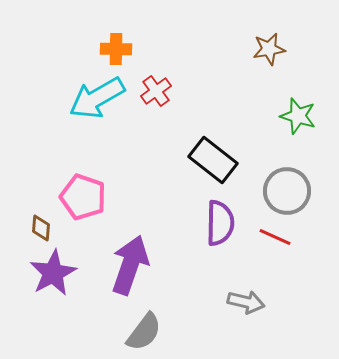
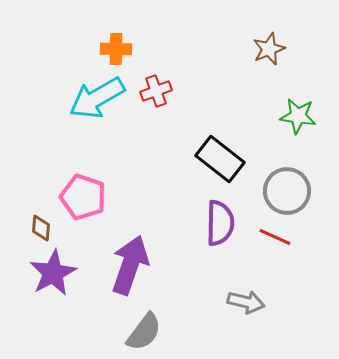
brown star: rotated 12 degrees counterclockwise
red cross: rotated 16 degrees clockwise
green star: rotated 9 degrees counterclockwise
black rectangle: moved 7 px right, 1 px up
